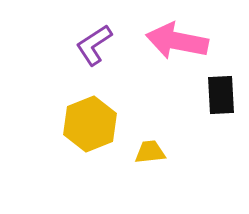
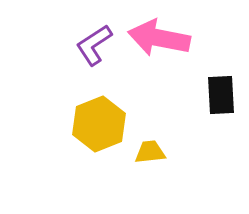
pink arrow: moved 18 px left, 3 px up
yellow hexagon: moved 9 px right
